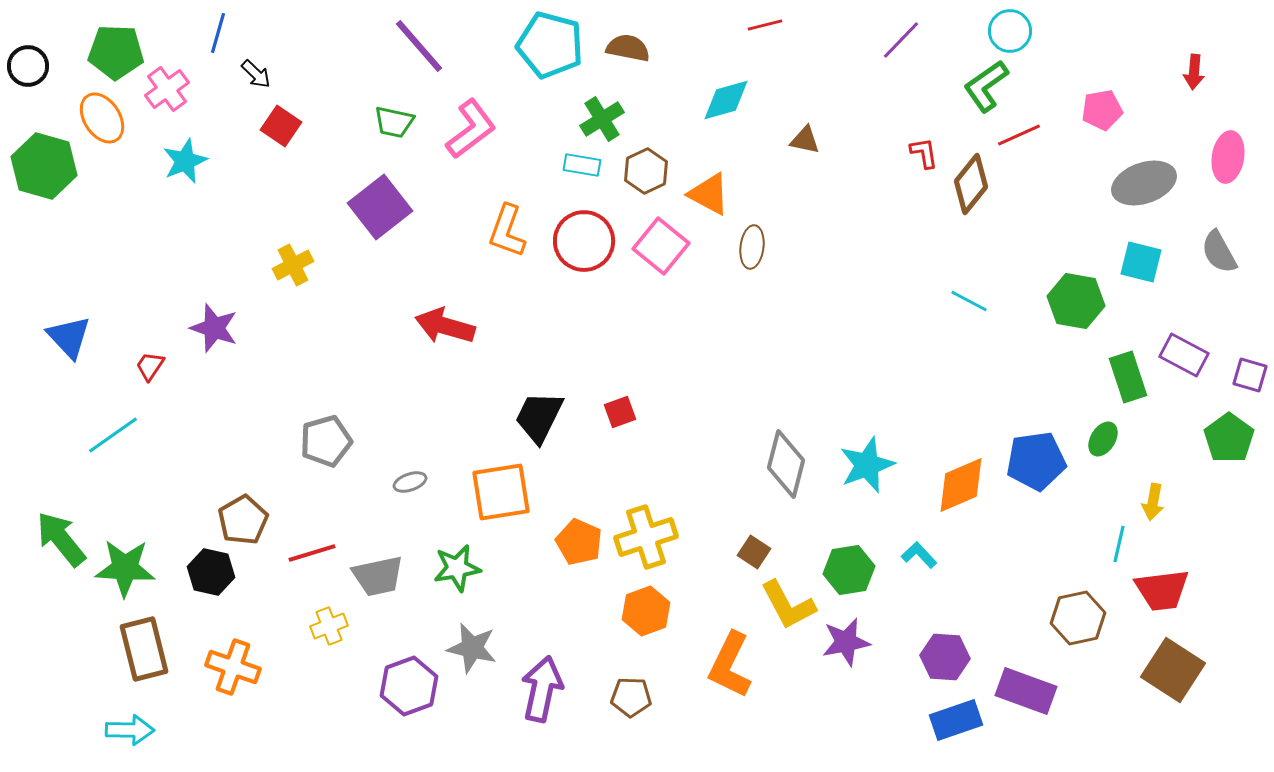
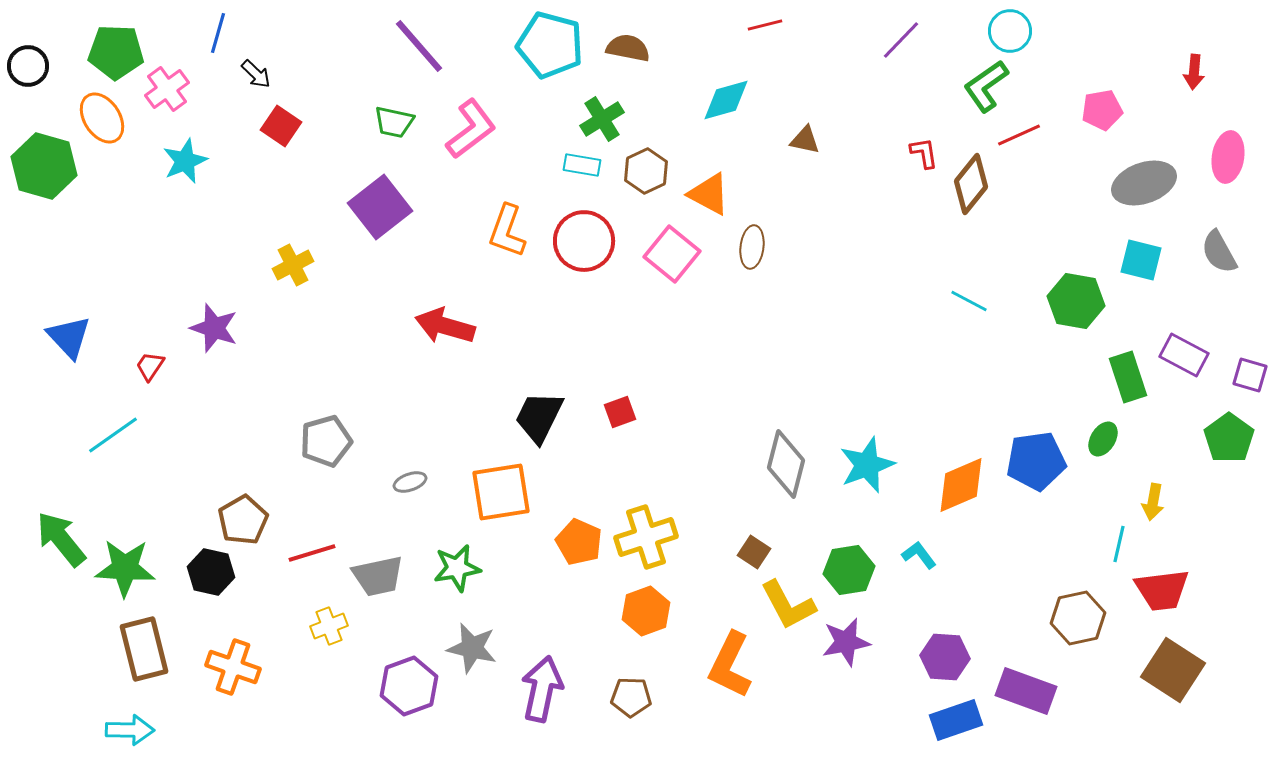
pink square at (661, 246): moved 11 px right, 8 px down
cyan square at (1141, 262): moved 2 px up
cyan L-shape at (919, 555): rotated 6 degrees clockwise
